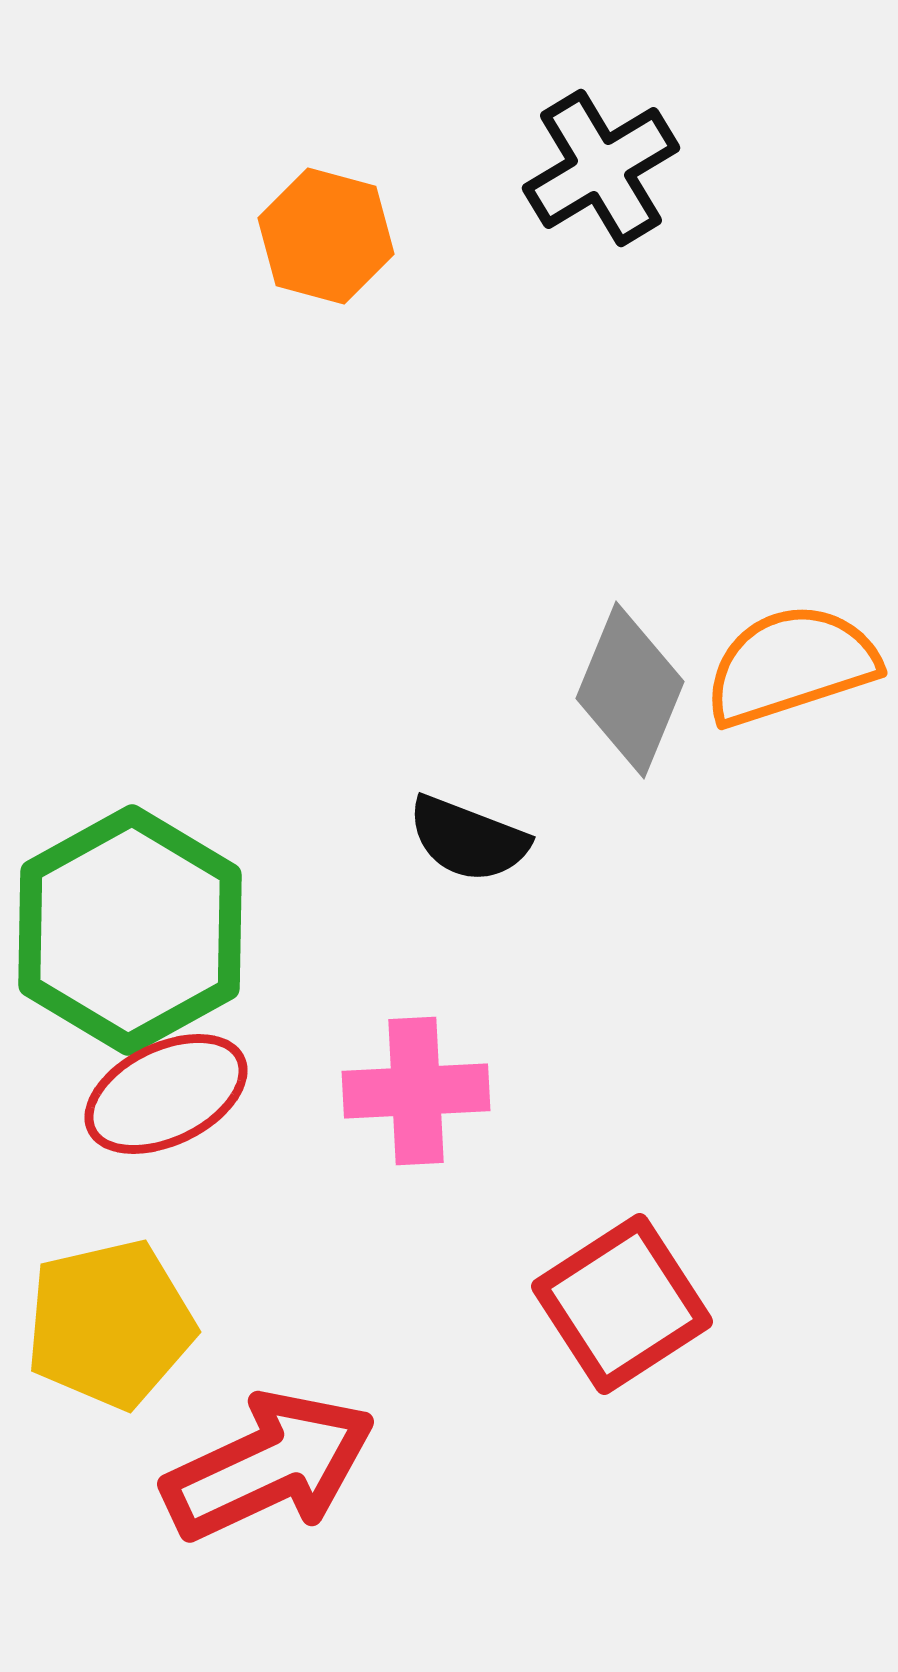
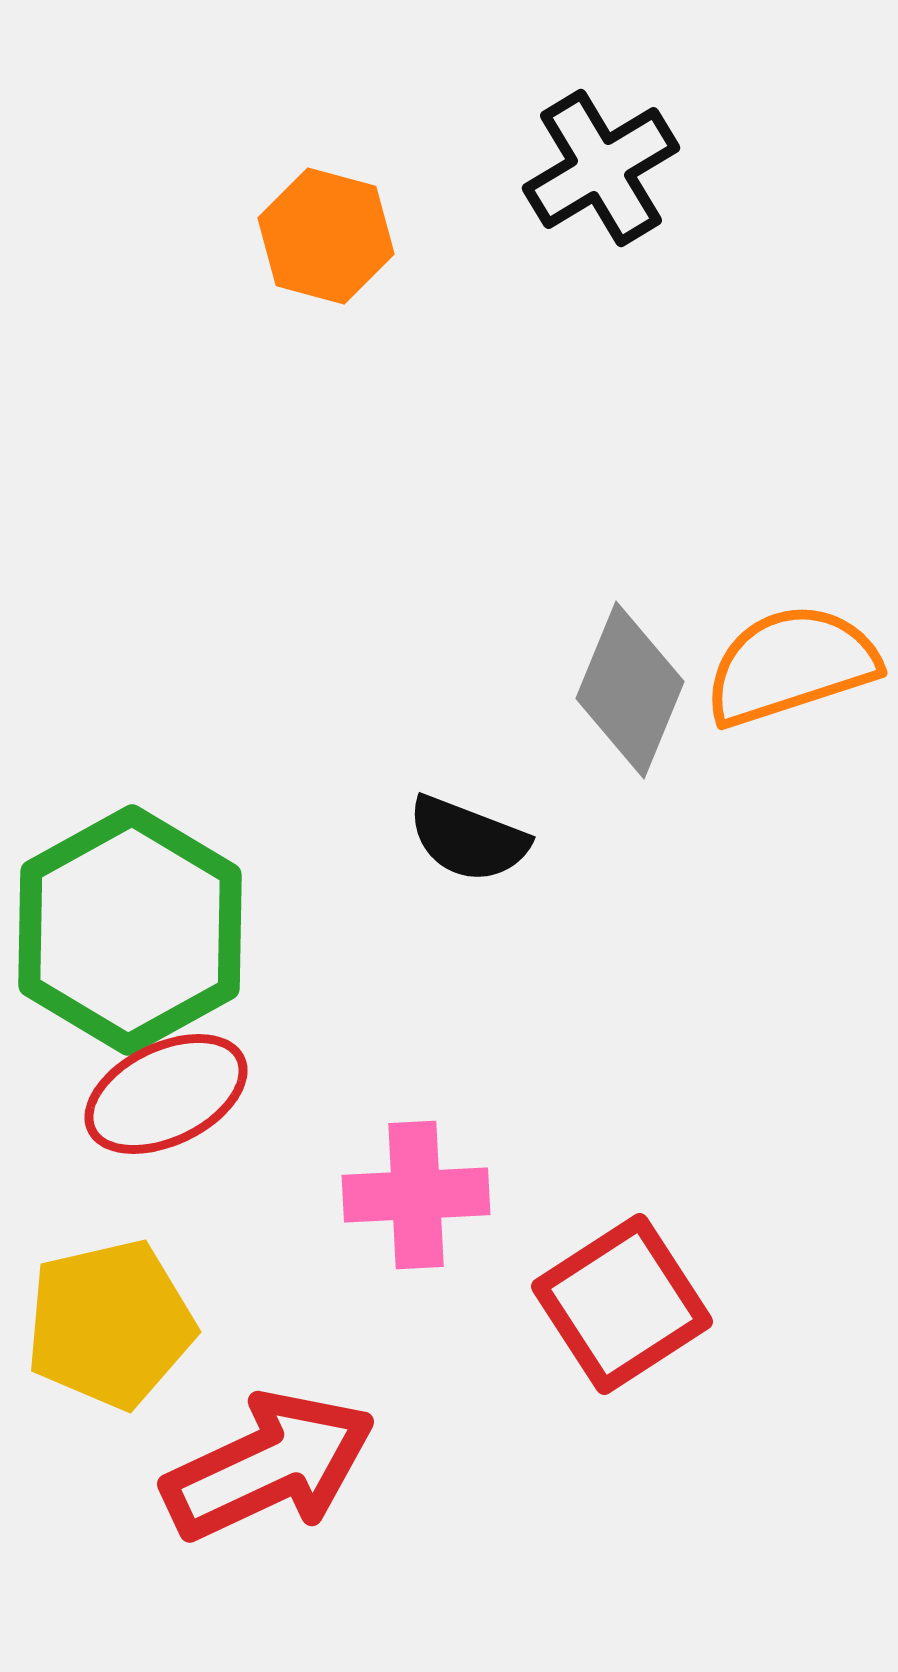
pink cross: moved 104 px down
